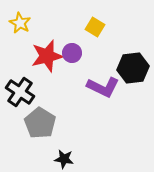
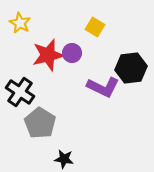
red star: moved 1 px right, 1 px up
black hexagon: moved 2 px left
